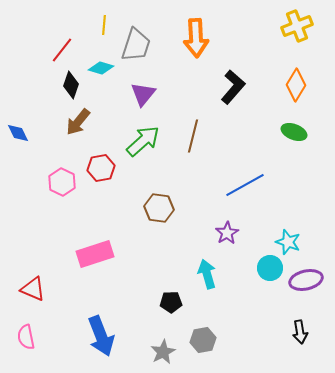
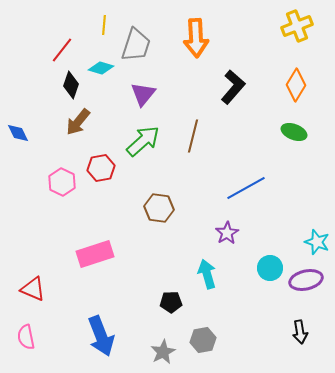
blue line: moved 1 px right, 3 px down
cyan star: moved 29 px right
